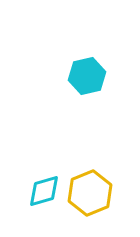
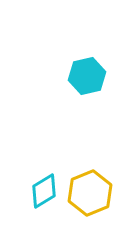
cyan diamond: rotated 15 degrees counterclockwise
